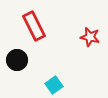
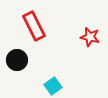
cyan square: moved 1 px left, 1 px down
